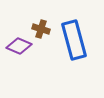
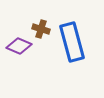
blue rectangle: moved 2 px left, 2 px down
